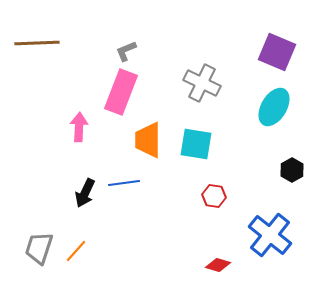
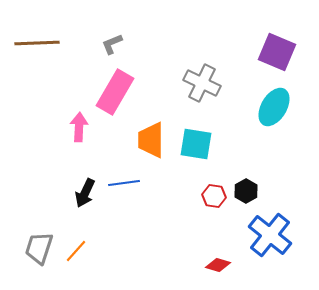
gray L-shape: moved 14 px left, 7 px up
pink rectangle: moved 6 px left; rotated 9 degrees clockwise
orange trapezoid: moved 3 px right
black hexagon: moved 46 px left, 21 px down
